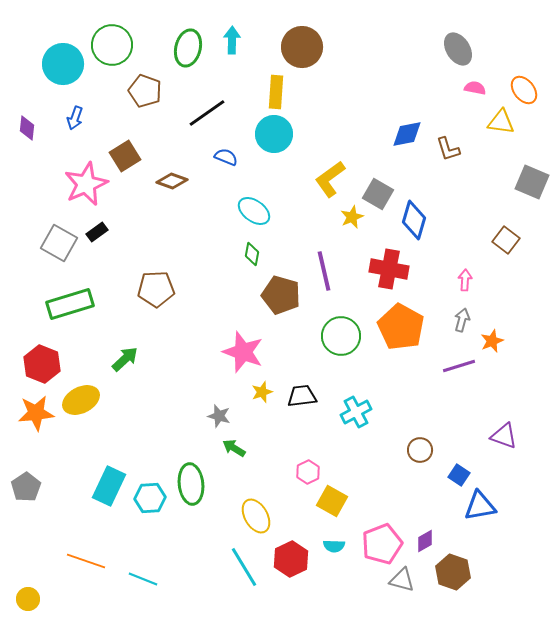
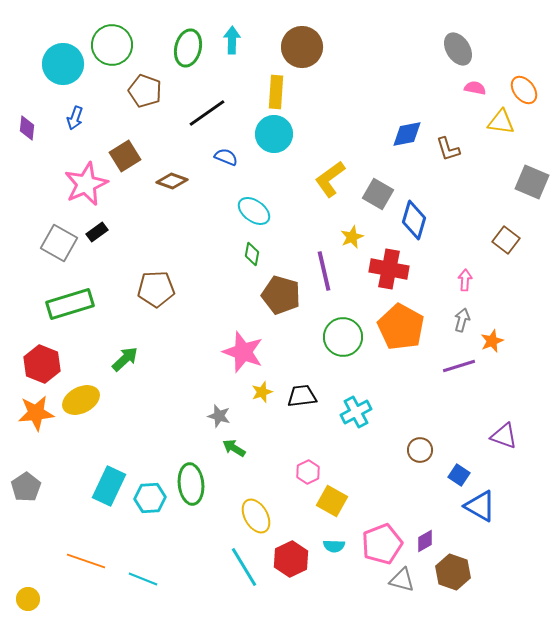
yellow star at (352, 217): moved 20 px down
green circle at (341, 336): moved 2 px right, 1 px down
blue triangle at (480, 506): rotated 40 degrees clockwise
